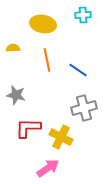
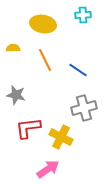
orange line: moved 2 px left; rotated 15 degrees counterclockwise
red L-shape: rotated 8 degrees counterclockwise
pink arrow: moved 1 px down
